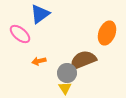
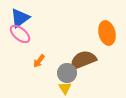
blue triangle: moved 20 px left, 4 px down
orange ellipse: rotated 35 degrees counterclockwise
orange arrow: rotated 40 degrees counterclockwise
